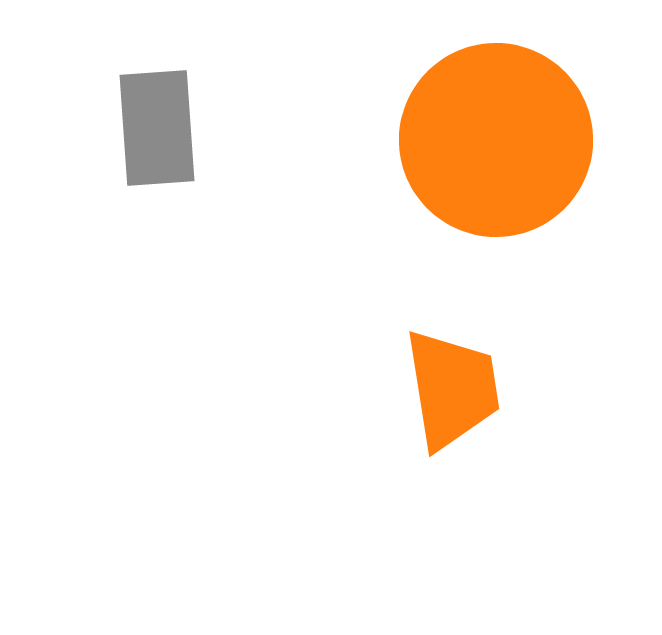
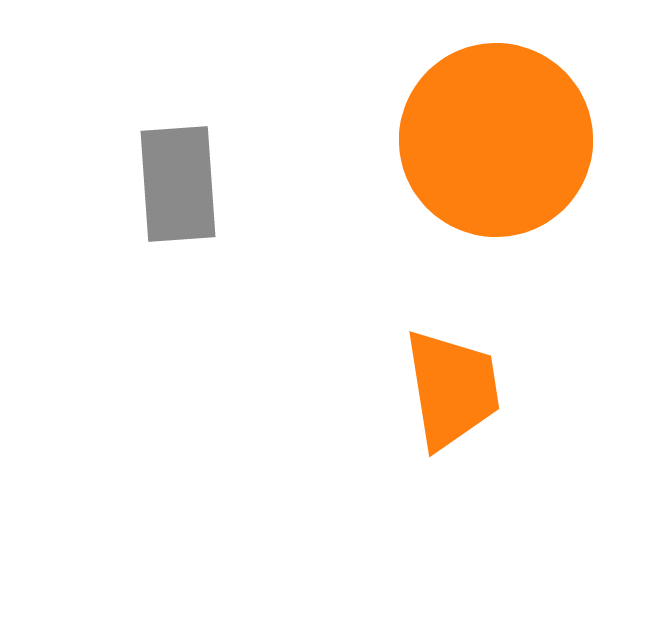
gray rectangle: moved 21 px right, 56 px down
